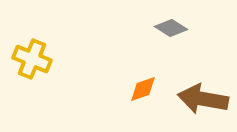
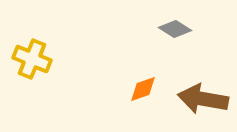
gray diamond: moved 4 px right, 1 px down
